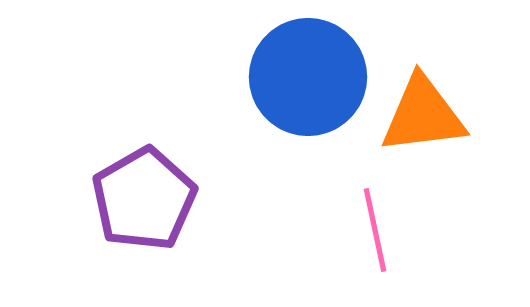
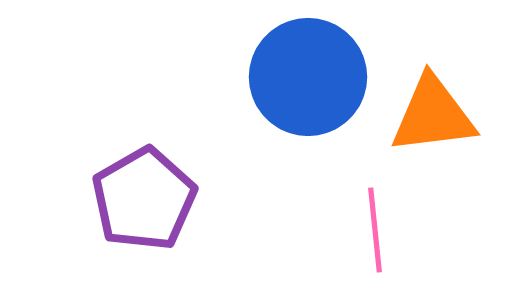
orange triangle: moved 10 px right
pink line: rotated 6 degrees clockwise
